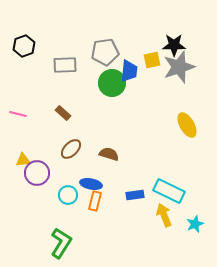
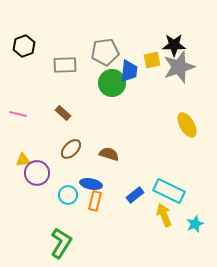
blue rectangle: rotated 30 degrees counterclockwise
